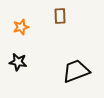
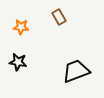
brown rectangle: moved 1 px left, 1 px down; rotated 28 degrees counterclockwise
orange star: rotated 21 degrees clockwise
